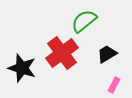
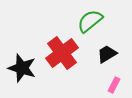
green semicircle: moved 6 px right
